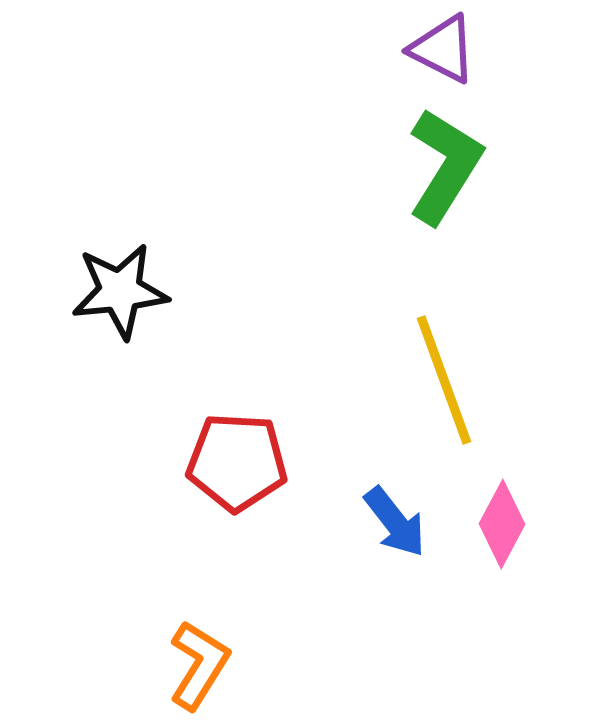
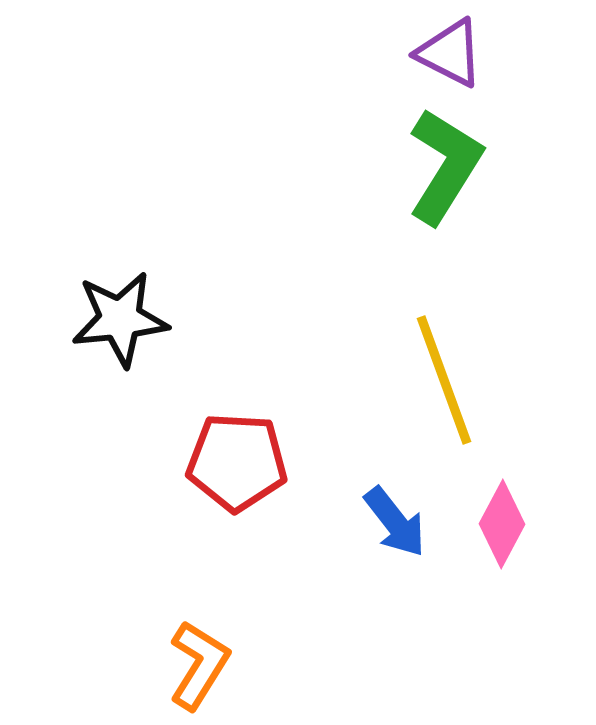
purple triangle: moved 7 px right, 4 px down
black star: moved 28 px down
